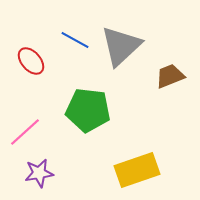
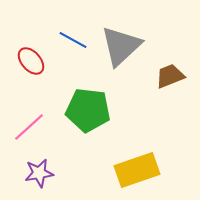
blue line: moved 2 px left
pink line: moved 4 px right, 5 px up
